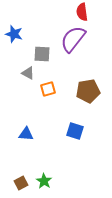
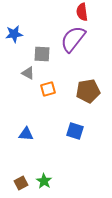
blue star: rotated 24 degrees counterclockwise
